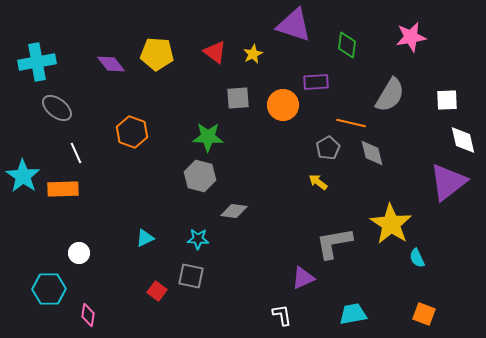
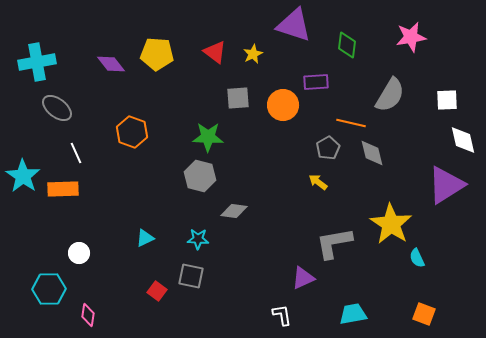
purple triangle at (448, 182): moved 2 px left, 3 px down; rotated 6 degrees clockwise
